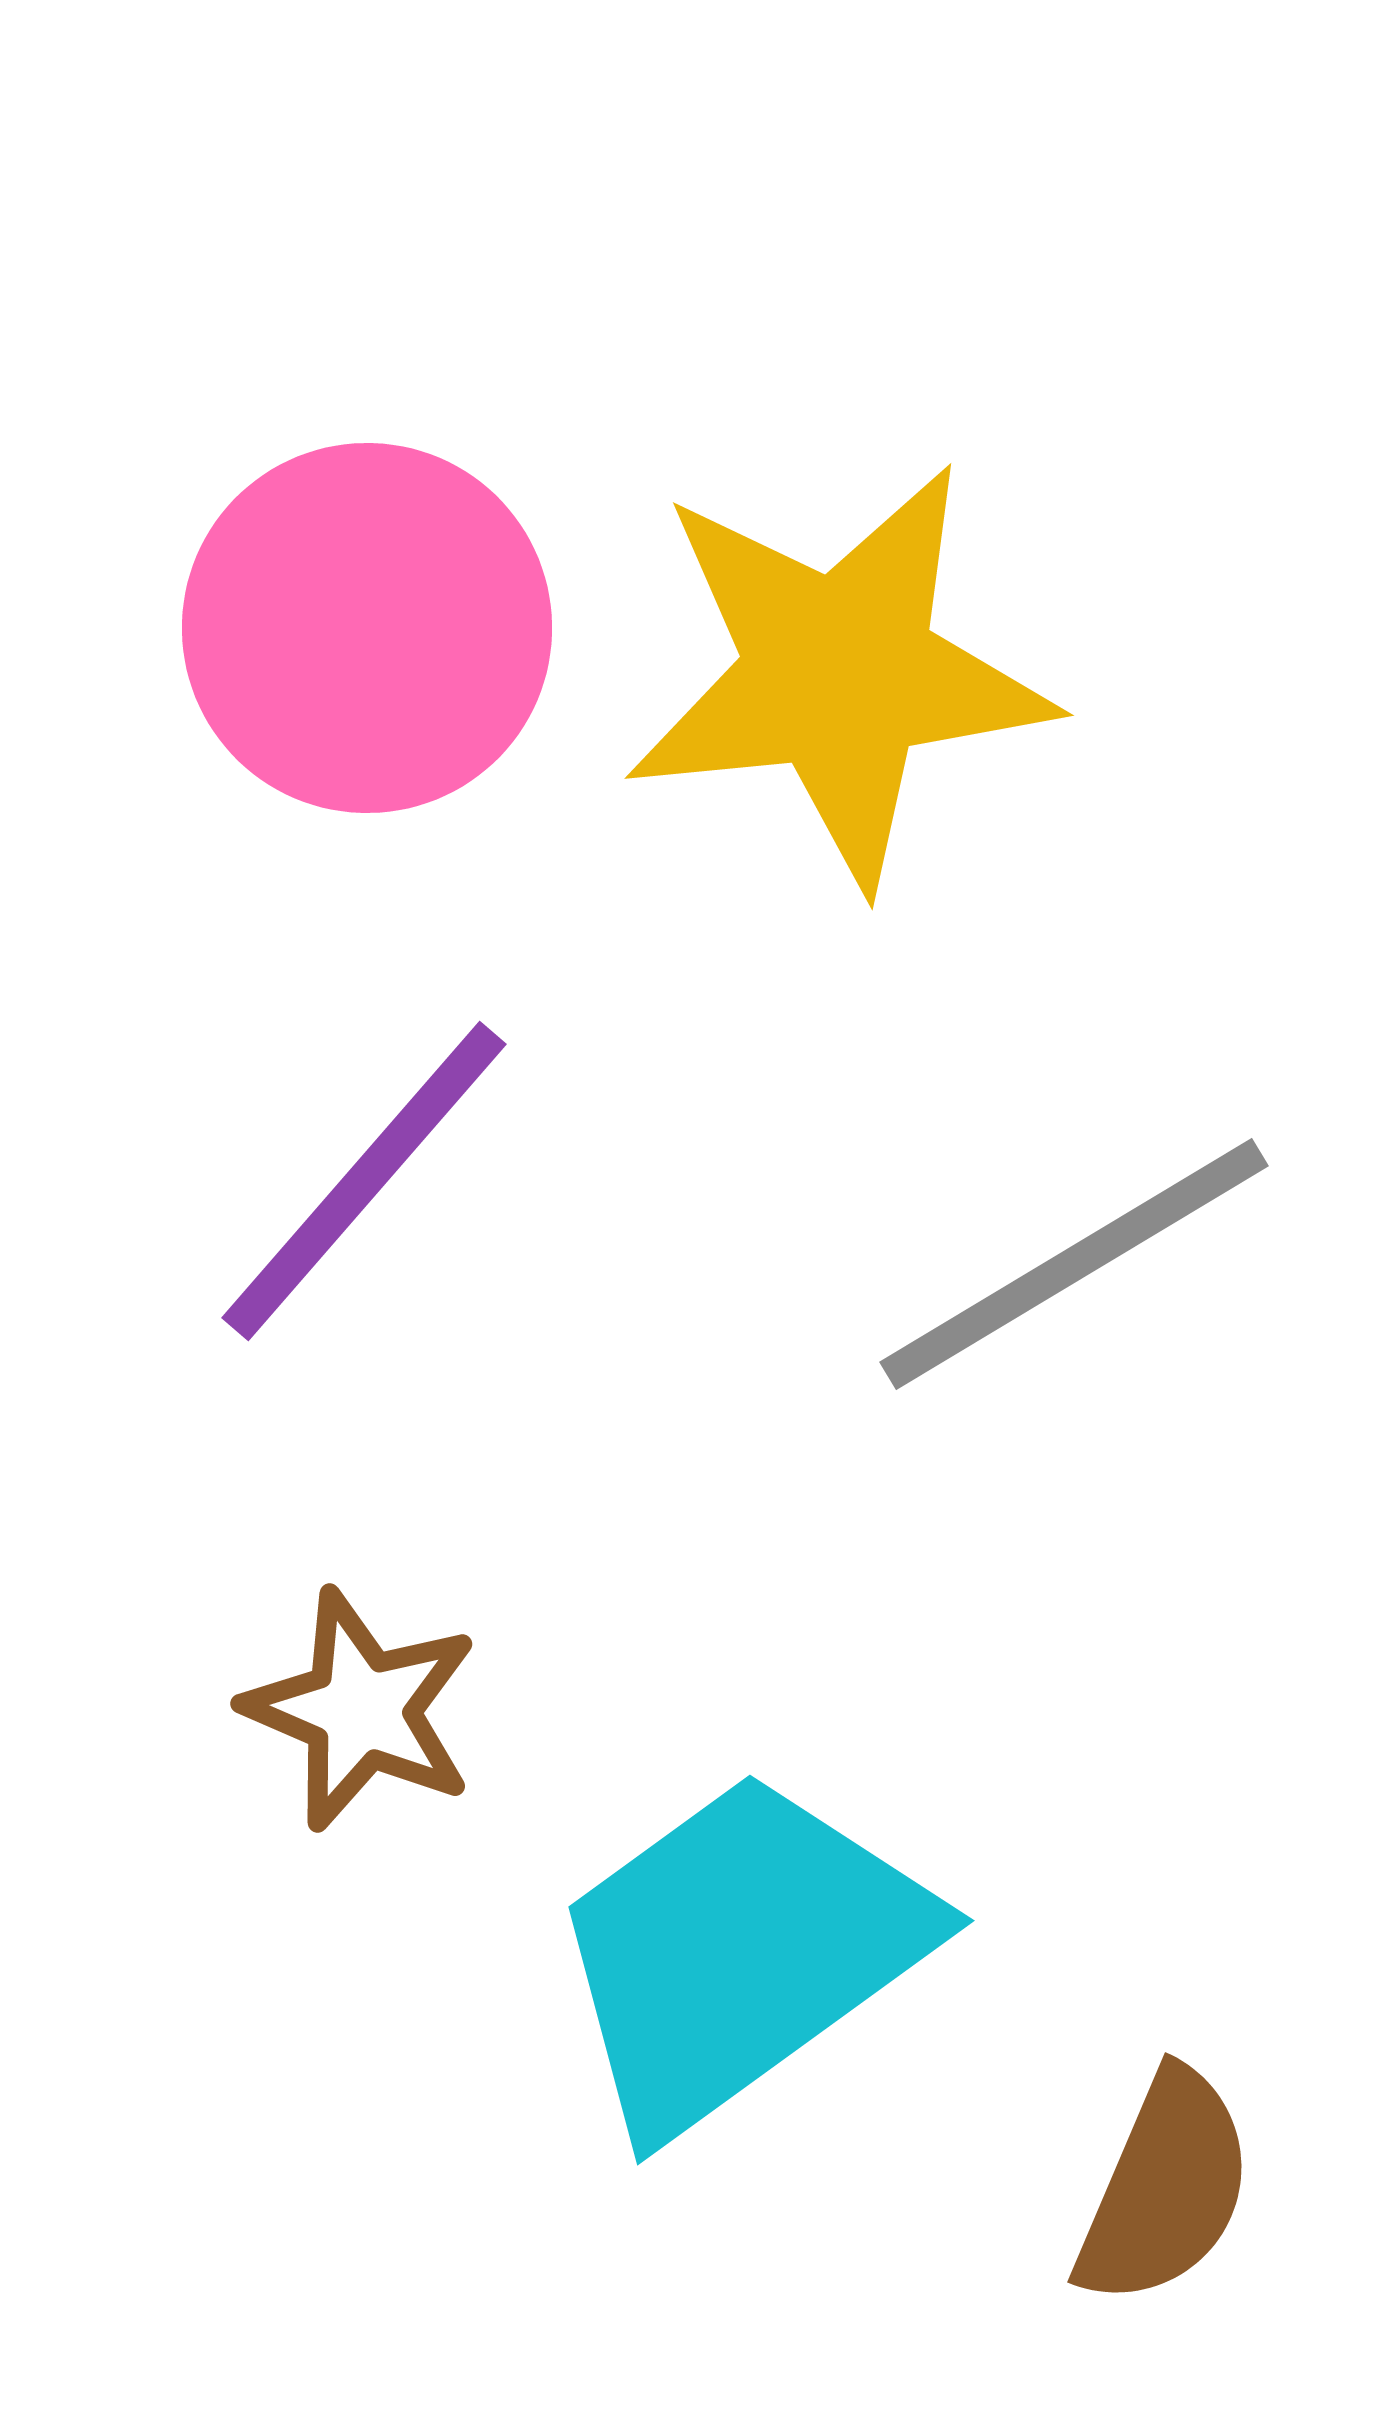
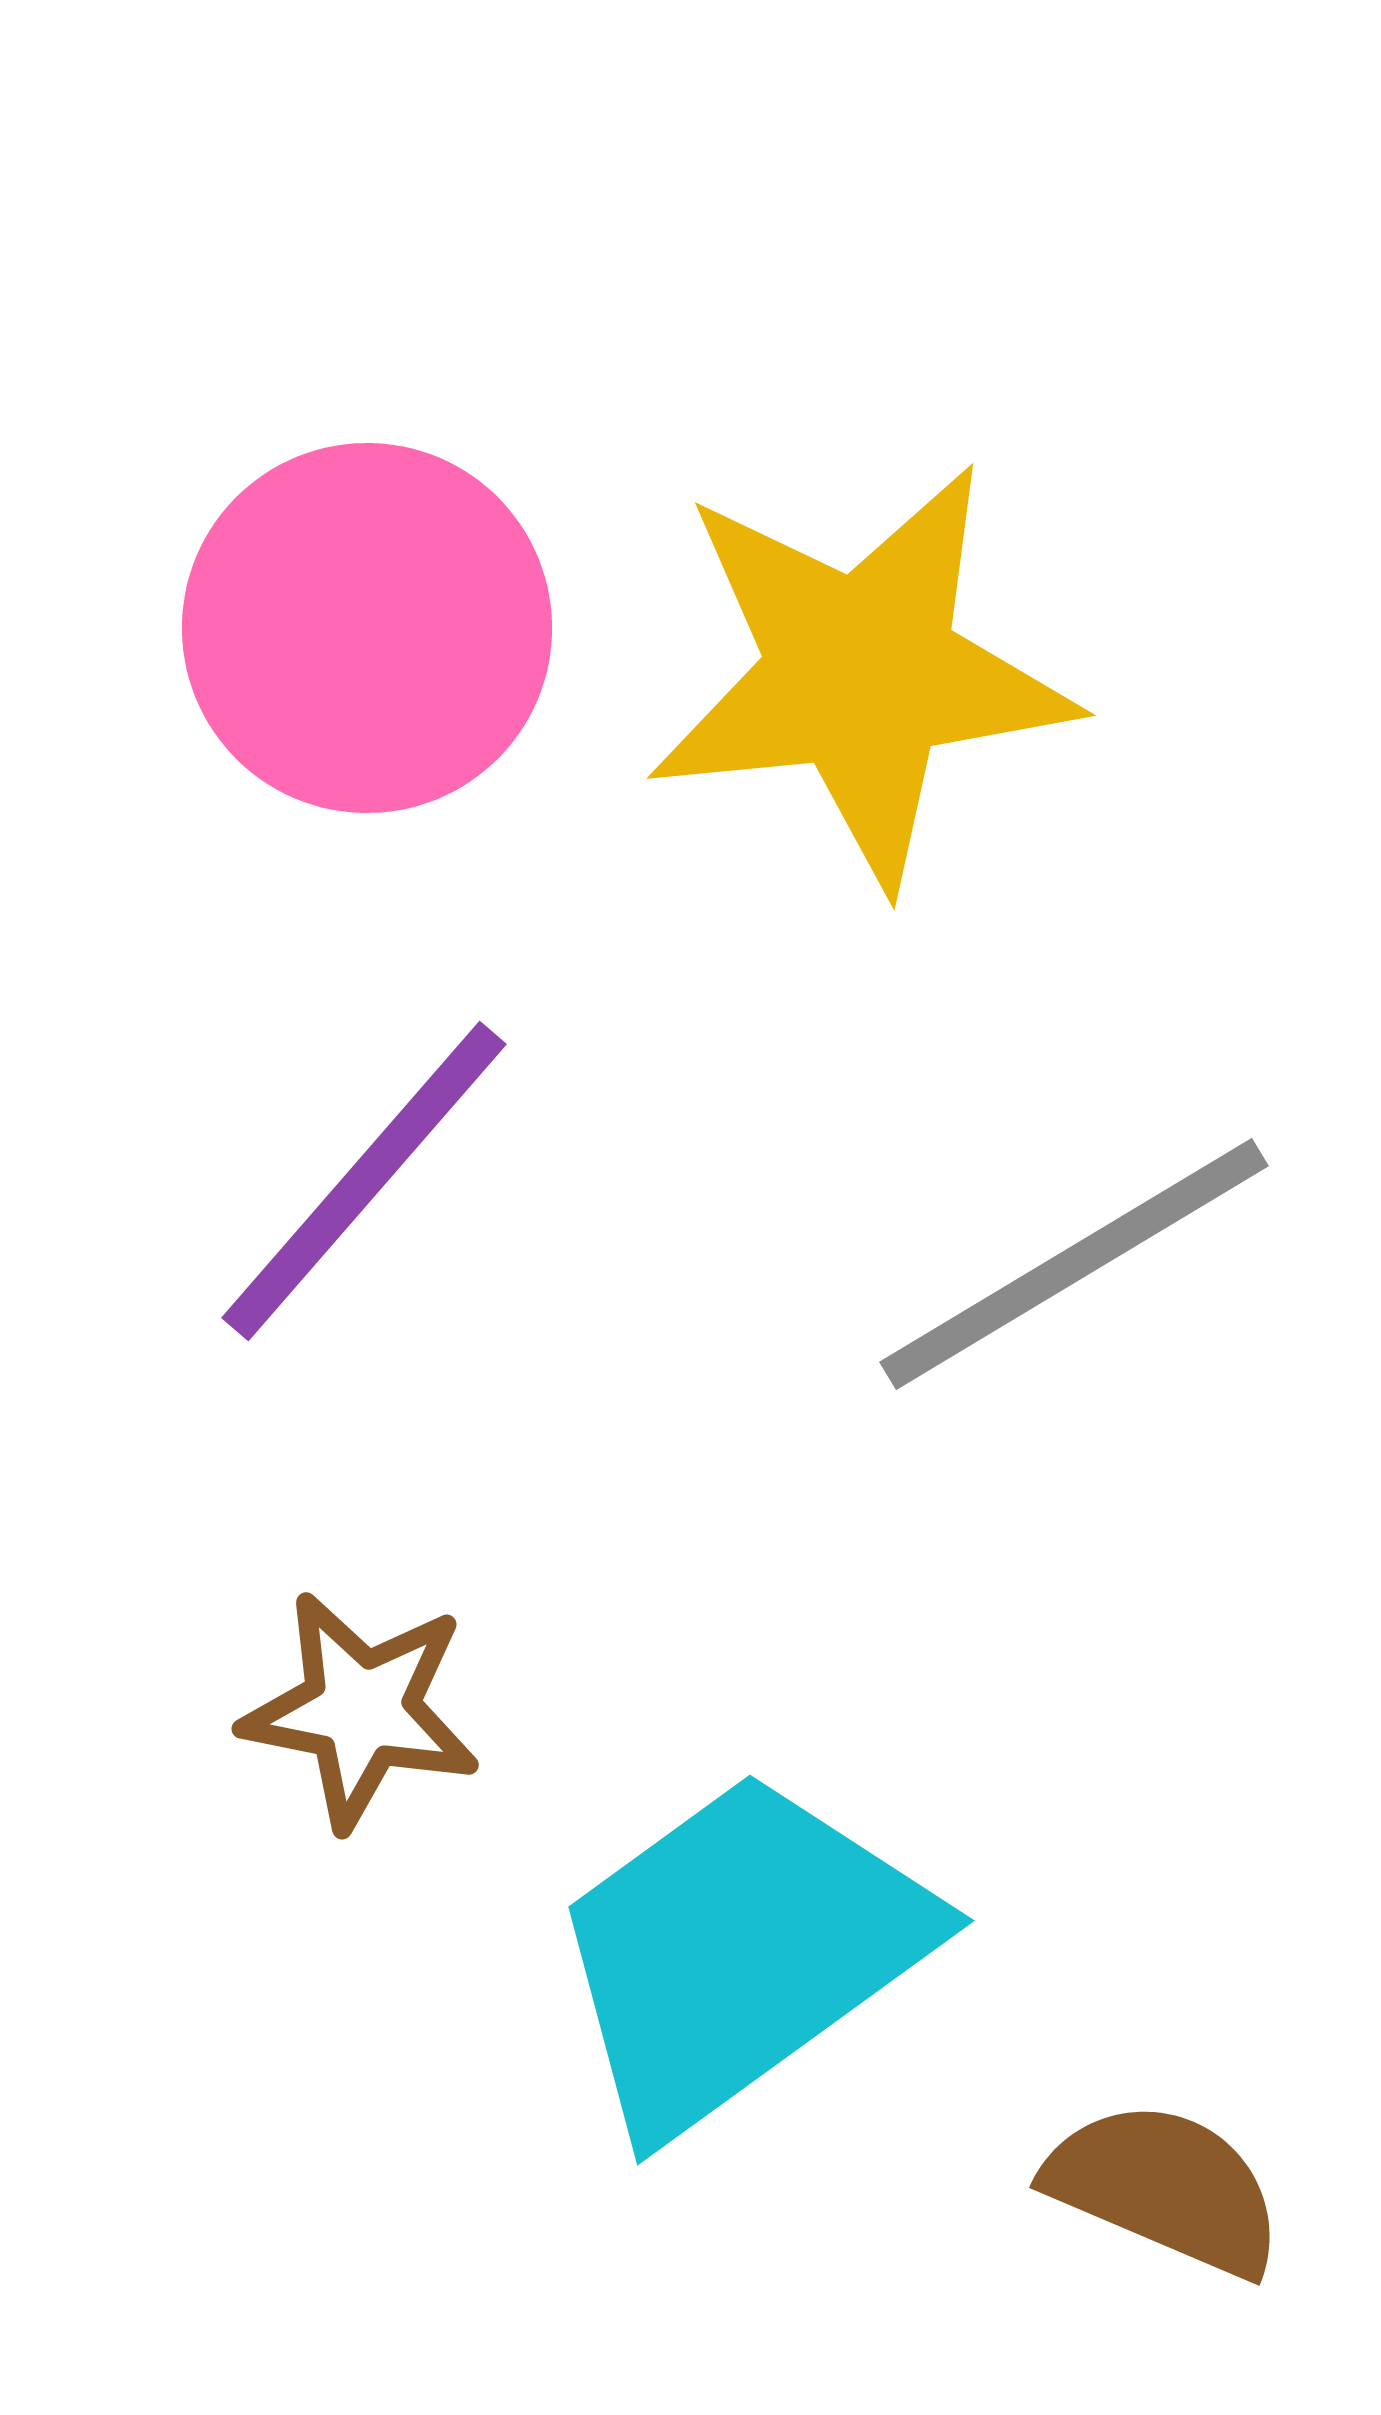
yellow star: moved 22 px right
brown star: rotated 12 degrees counterclockwise
brown semicircle: rotated 90 degrees counterclockwise
